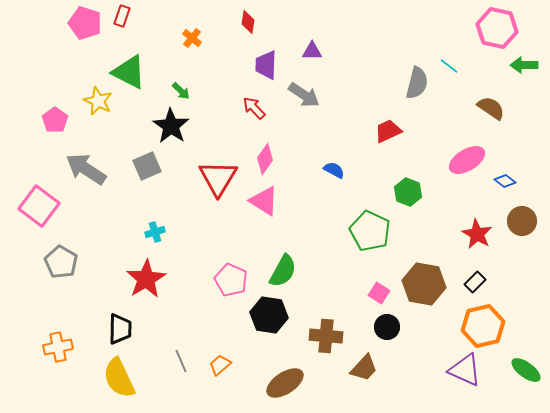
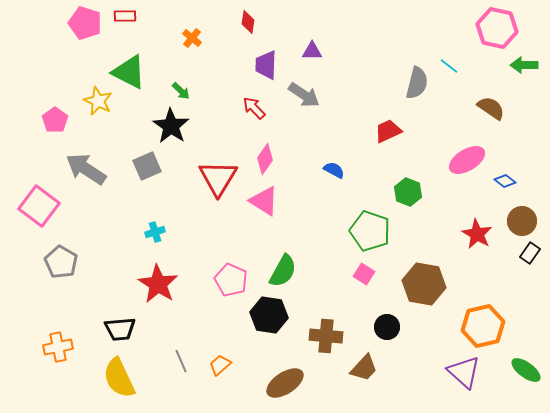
red rectangle at (122, 16): moved 3 px right; rotated 70 degrees clockwise
green pentagon at (370, 231): rotated 6 degrees counterclockwise
red star at (146, 279): moved 12 px right, 5 px down; rotated 9 degrees counterclockwise
black rectangle at (475, 282): moved 55 px right, 29 px up; rotated 10 degrees counterclockwise
pink square at (379, 293): moved 15 px left, 19 px up
black trapezoid at (120, 329): rotated 84 degrees clockwise
purple triangle at (465, 370): moved 1 px left, 2 px down; rotated 18 degrees clockwise
